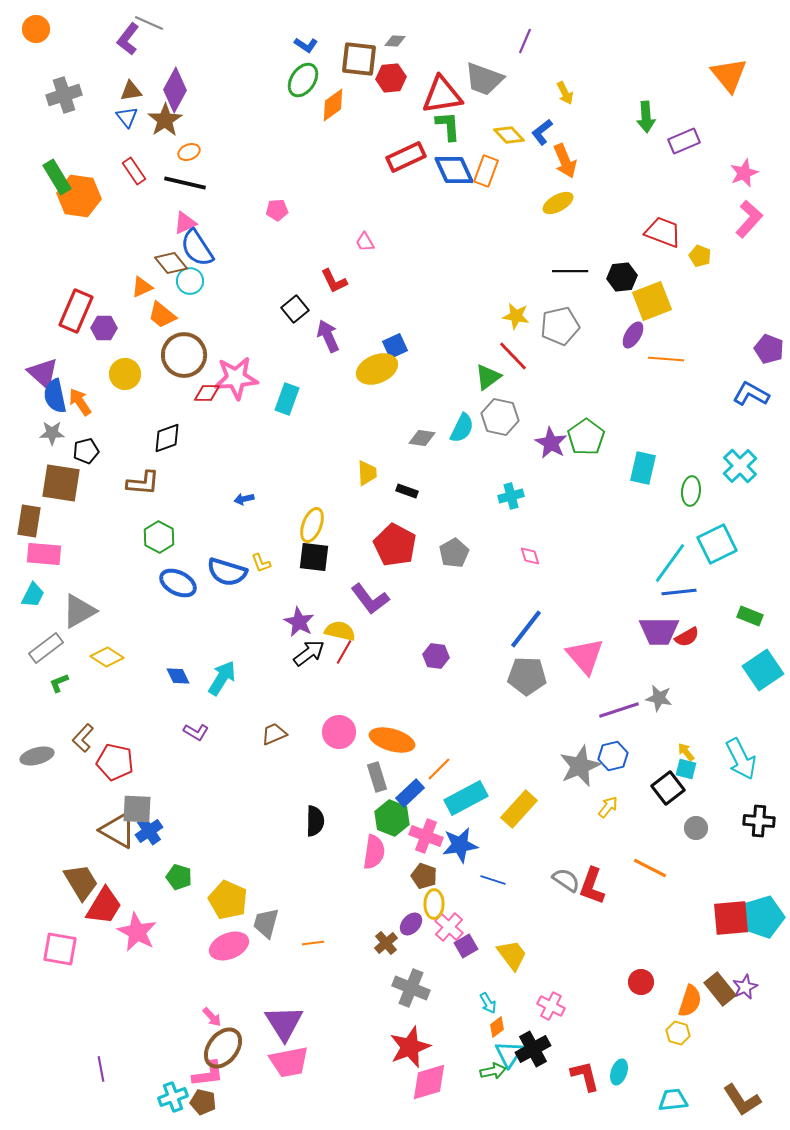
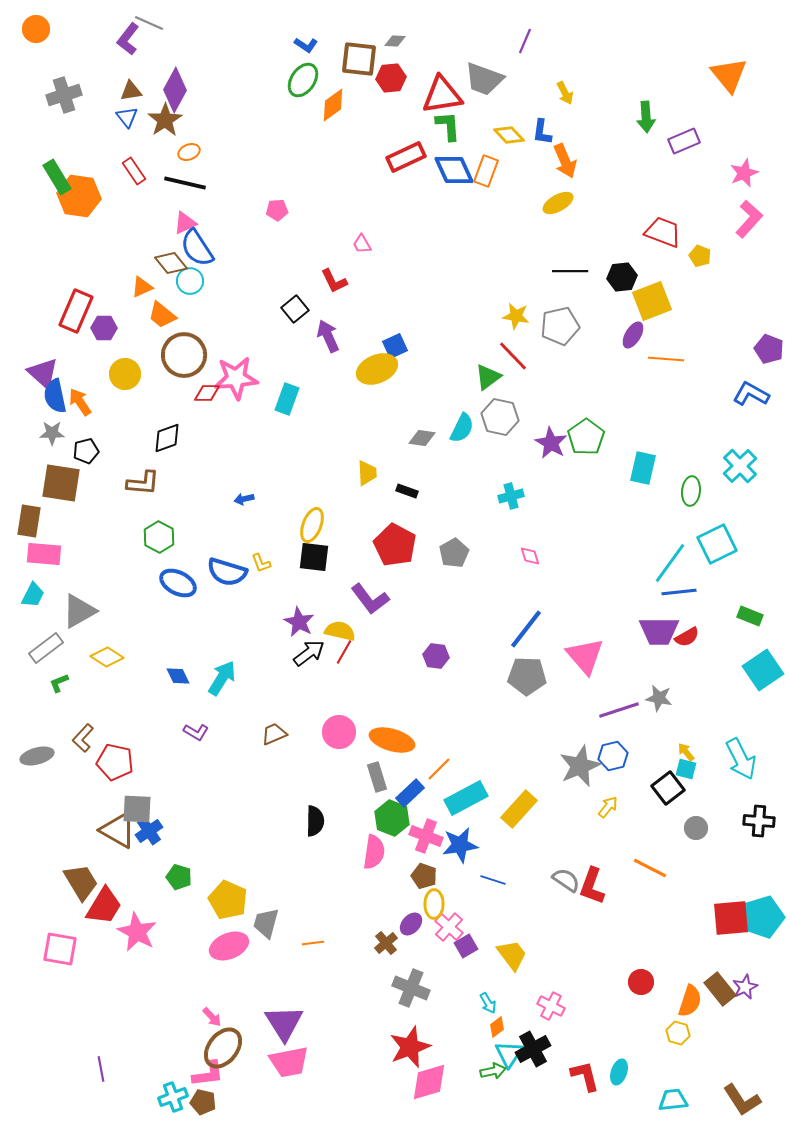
blue L-shape at (542, 132): rotated 44 degrees counterclockwise
pink trapezoid at (365, 242): moved 3 px left, 2 px down
